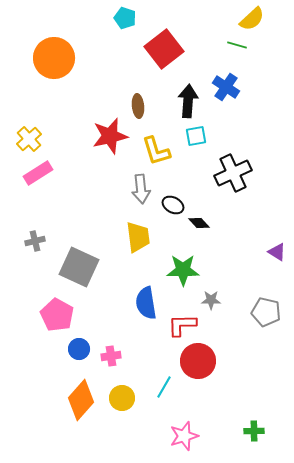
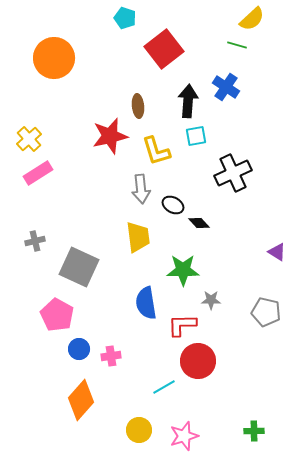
cyan line: rotated 30 degrees clockwise
yellow circle: moved 17 px right, 32 px down
